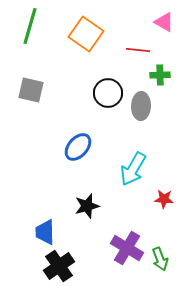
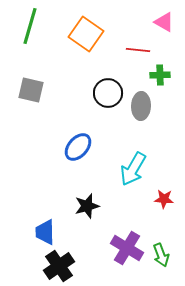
green arrow: moved 1 px right, 4 px up
